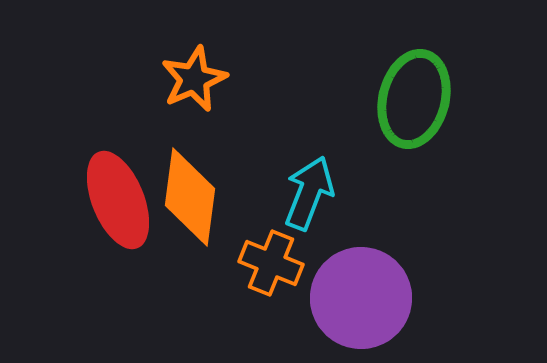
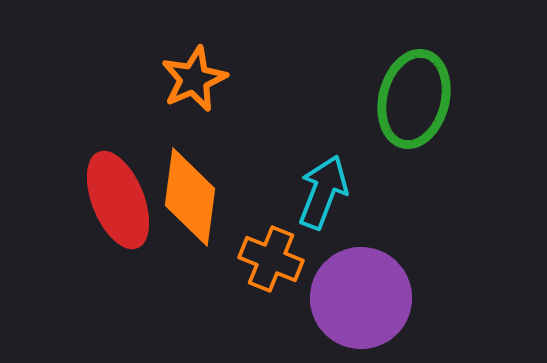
cyan arrow: moved 14 px right, 1 px up
orange cross: moved 4 px up
